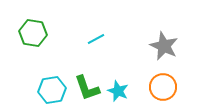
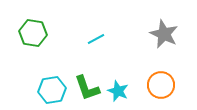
gray star: moved 12 px up
orange circle: moved 2 px left, 2 px up
